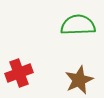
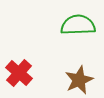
red cross: rotated 28 degrees counterclockwise
